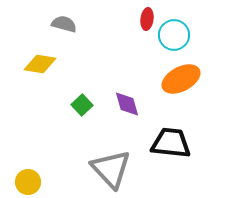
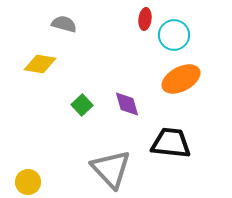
red ellipse: moved 2 px left
